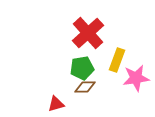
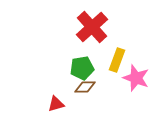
red cross: moved 4 px right, 6 px up
pink star: rotated 28 degrees clockwise
